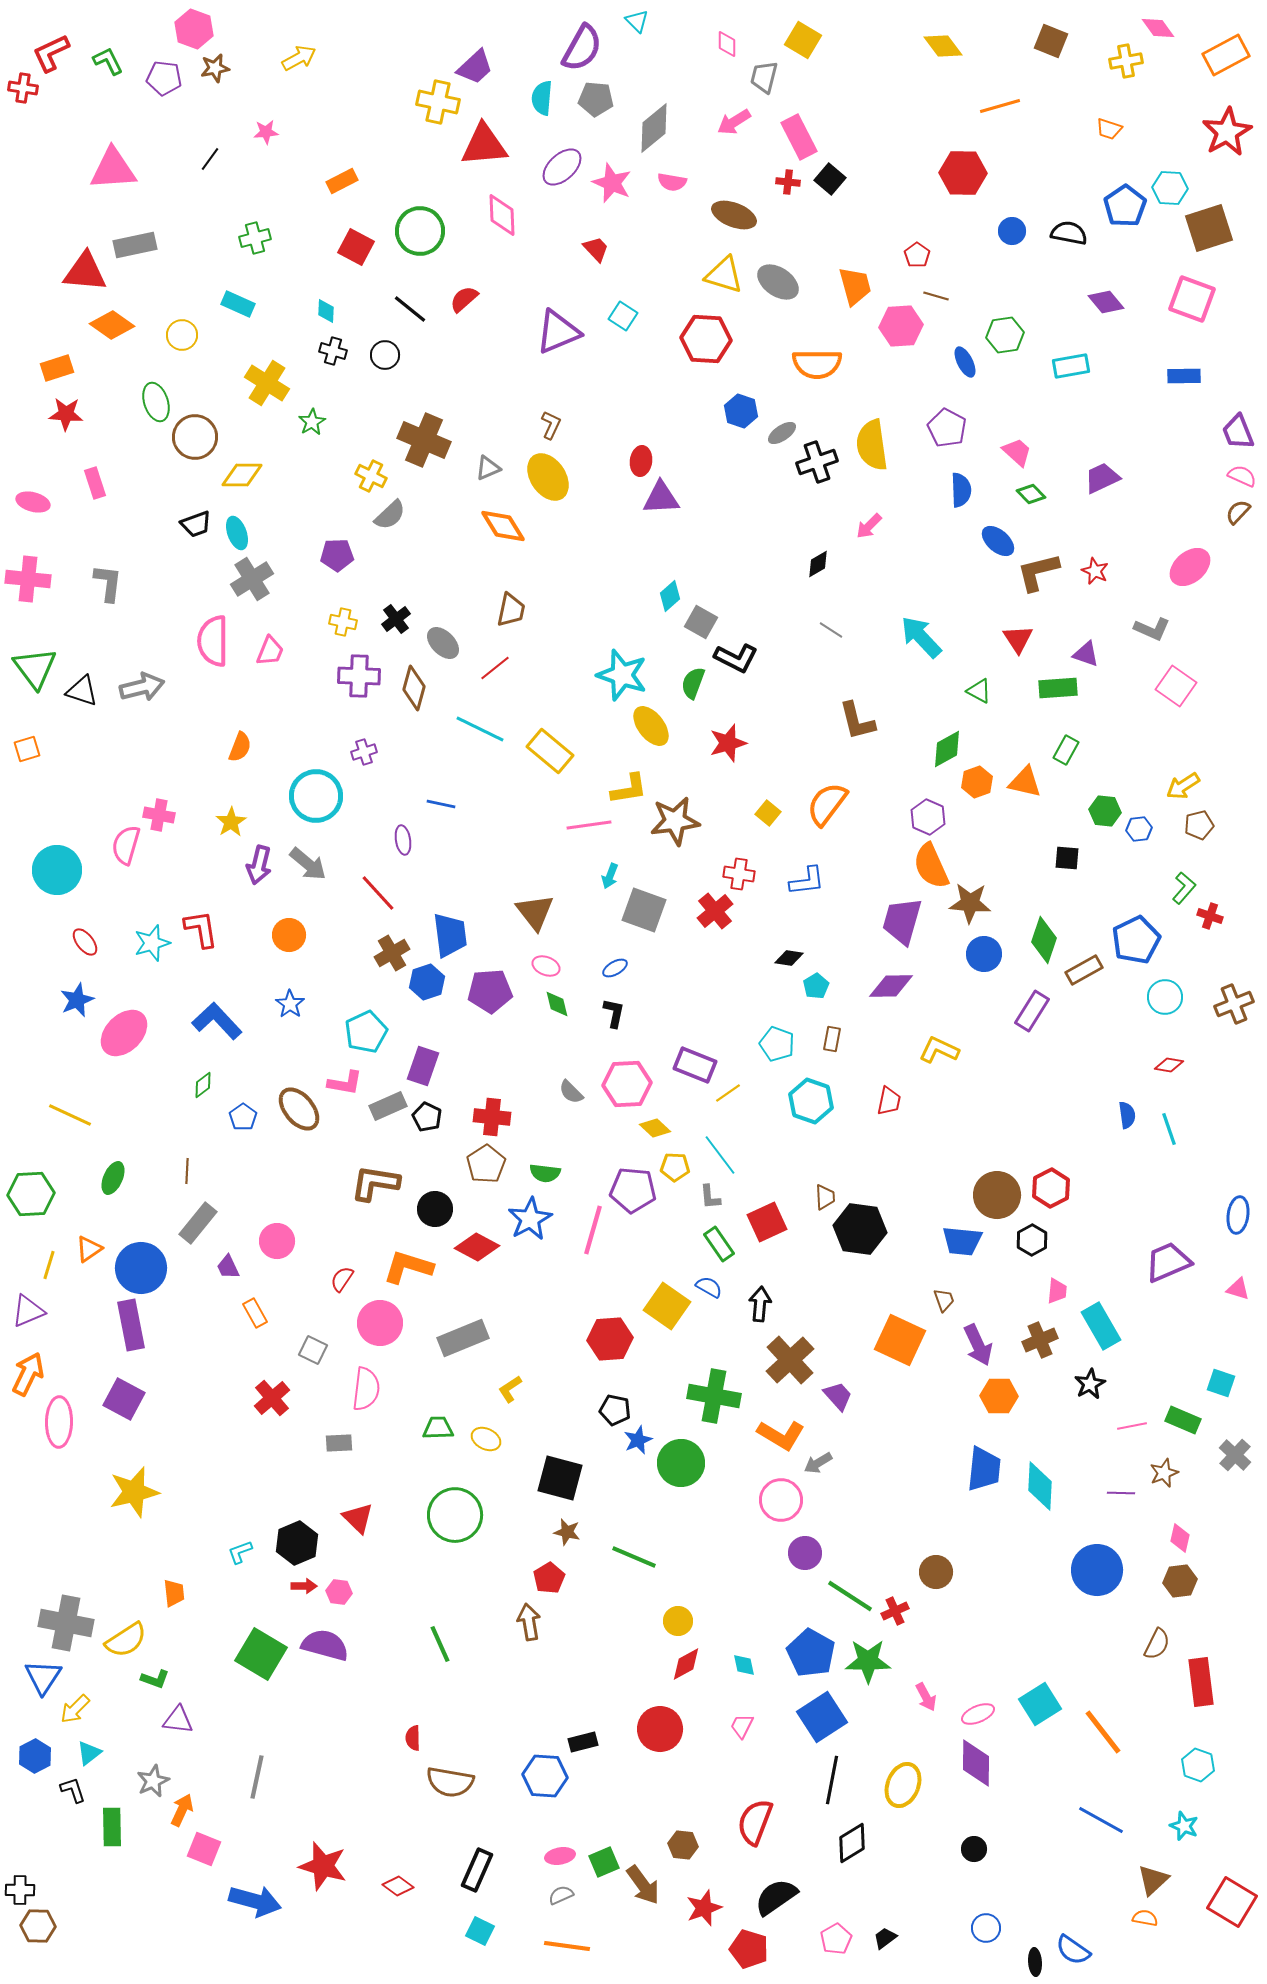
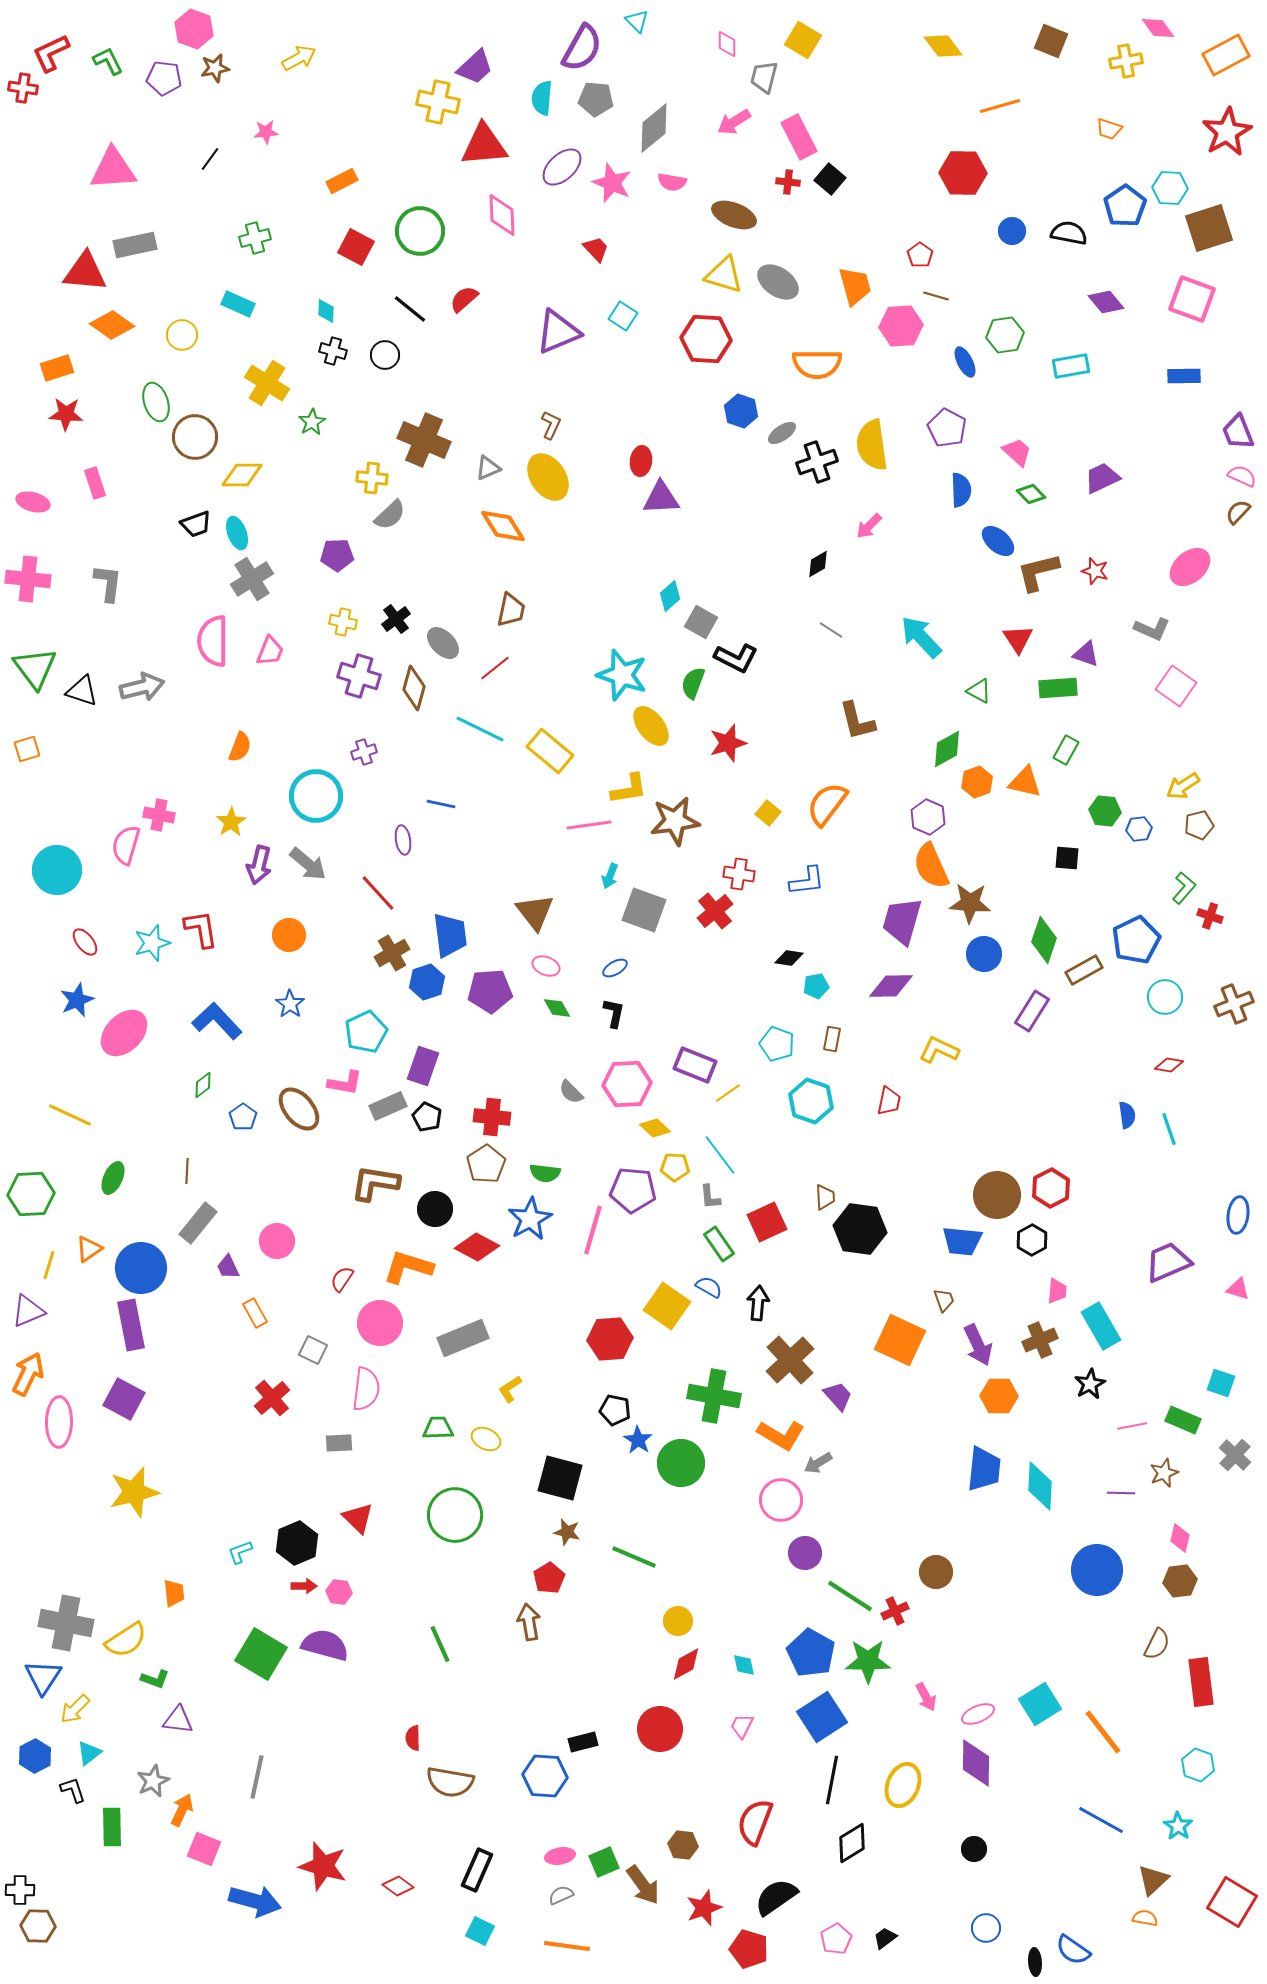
red pentagon at (917, 255): moved 3 px right
yellow cross at (371, 476): moved 1 px right, 2 px down; rotated 20 degrees counterclockwise
red star at (1095, 571): rotated 8 degrees counterclockwise
purple cross at (359, 676): rotated 15 degrees clockwise
cyan pentagon at (816, 986): rotated 20 degrees clockwise
green diamond at (557, 1004): moved 4 px down; rotated 16 degrees counterclockwise
black arrow at (760, 1304): moved 2 px left, 1 px up
blue star at (638, 1440): rotated 16 degrees counterclockwise
cyan star at (1184, 1826): moved 6 px left; rotated 12 degrees clockwise
